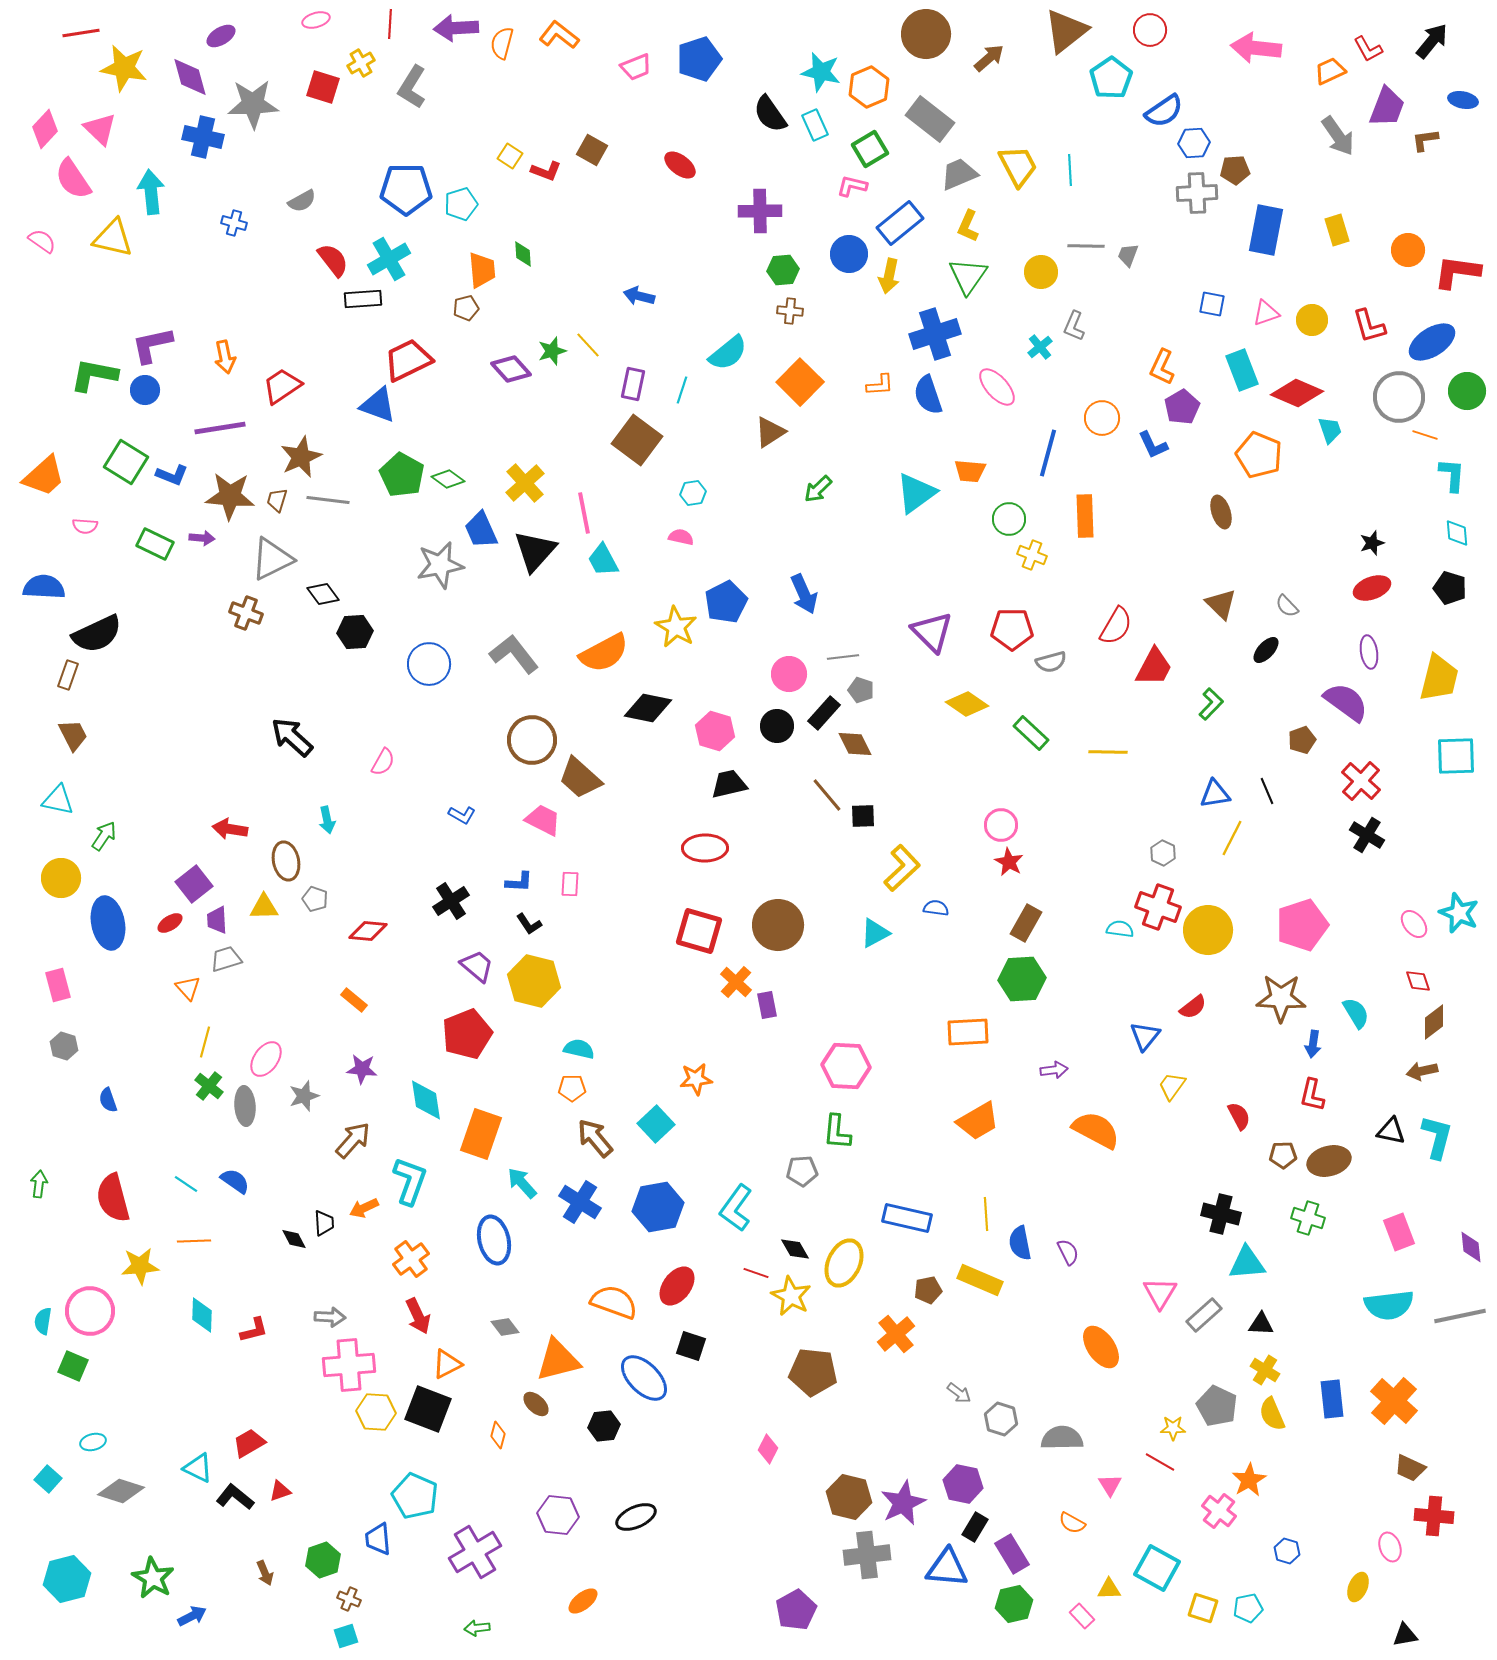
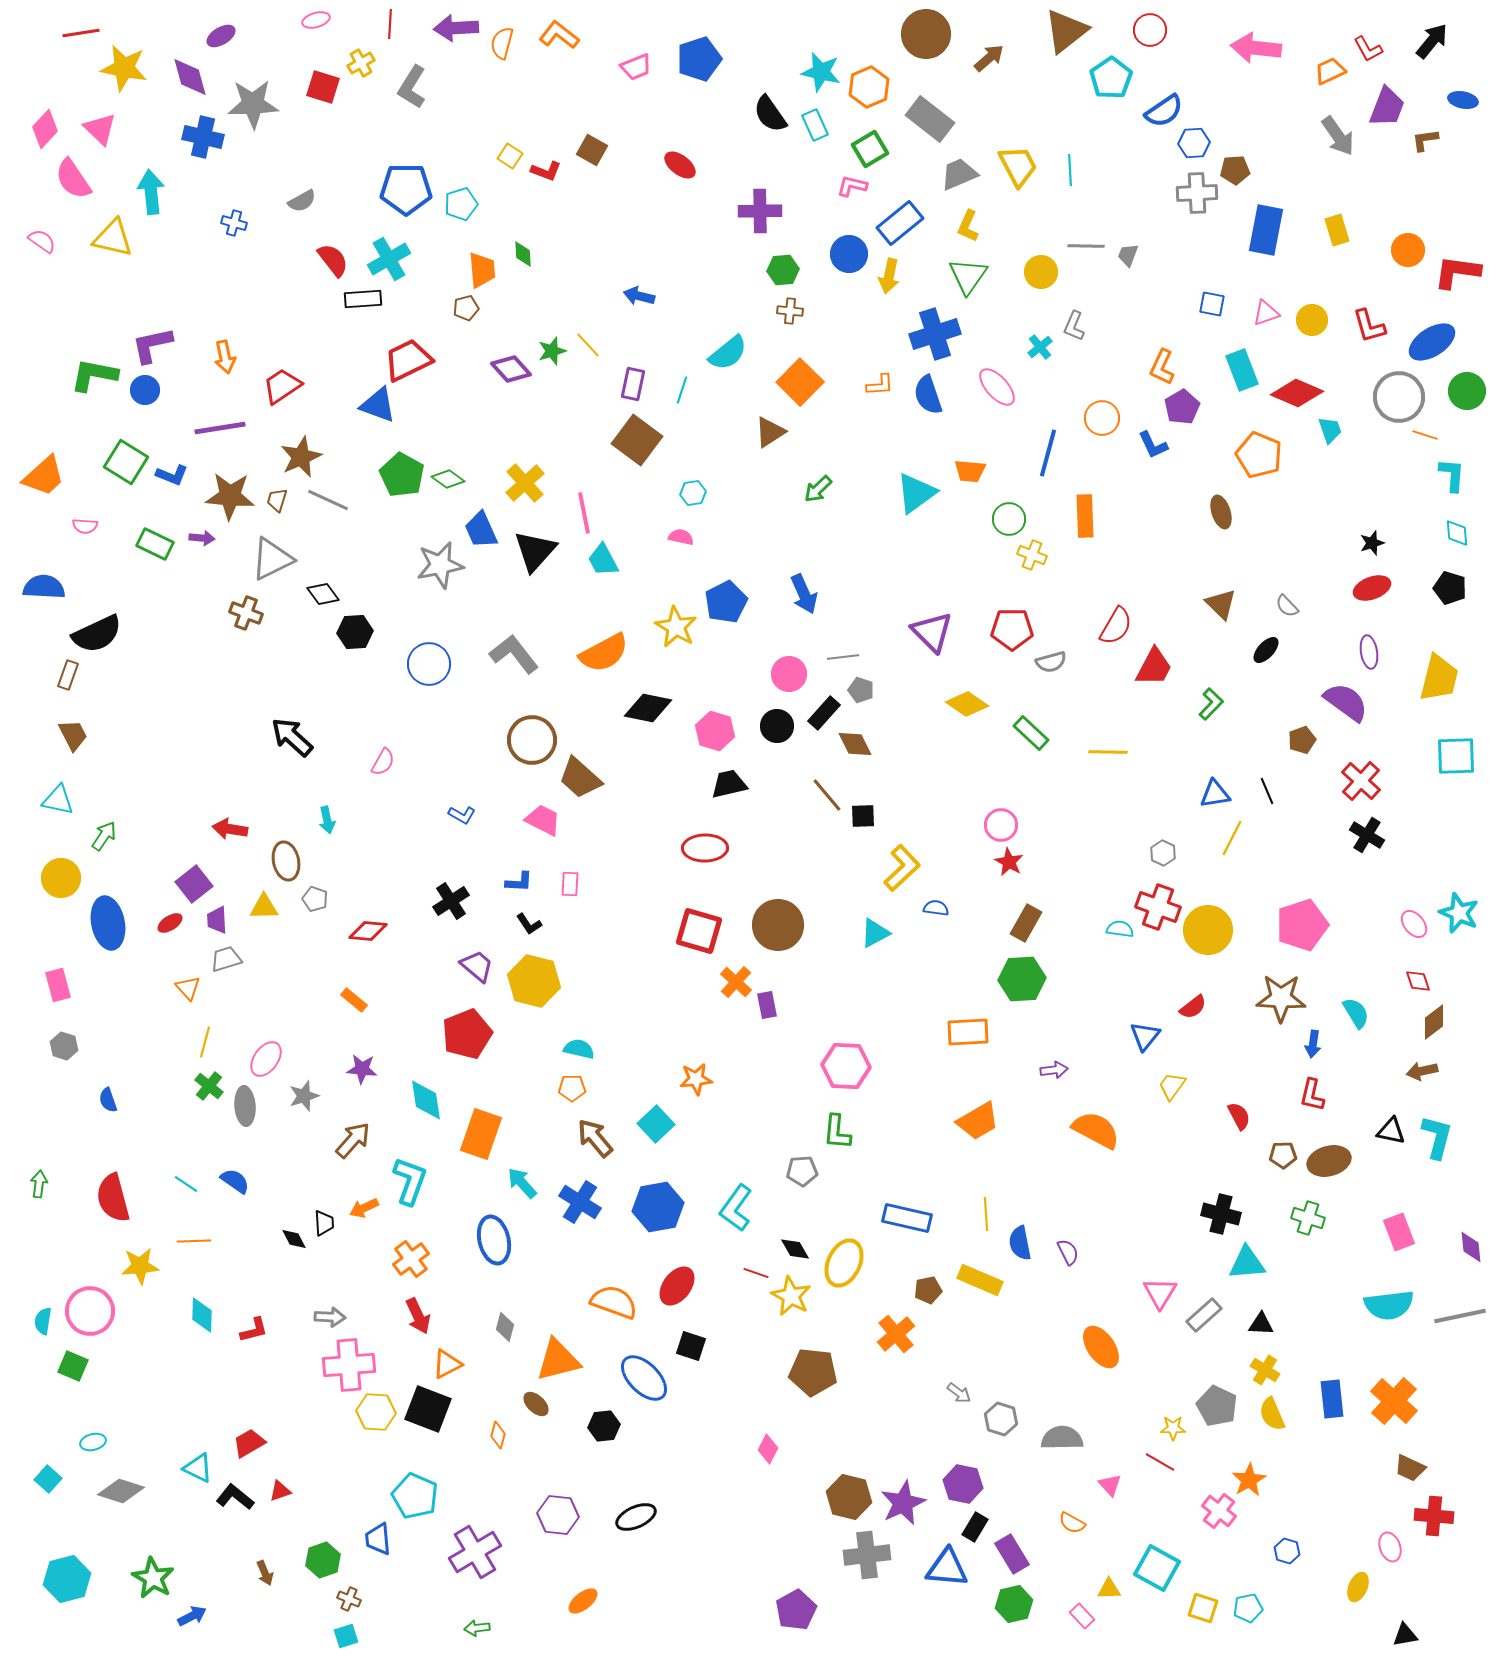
gray line at (328, 500): rotated 18 degrees clockwise
gray diamond at (505, 1327): rotated 52 degrees clockwise
pink triangle at (1110, 1485): rotated 10 degrees counterclockwise
